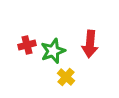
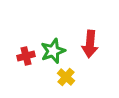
red cross: moved 1 px left, 11 px down
